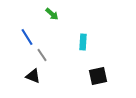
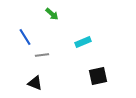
blue line: moved 2 px left
cyan rectangle: rotated 63 degrees clockwise
gray line: rotated 64 degrees counterclockwise
black triangle: moved 2 px right, 7 px down
